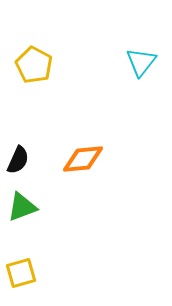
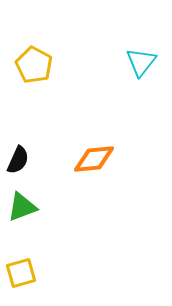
orange diamond: moved 11 px right
